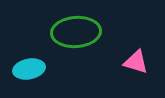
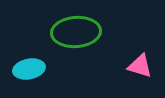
pink triangle: moved 4 px right, 4 px down
